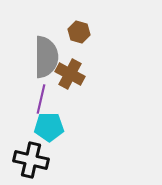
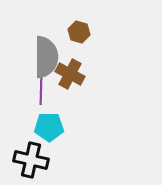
purple line: moved 9 px up; rotated 12 degrees counterclockwise
